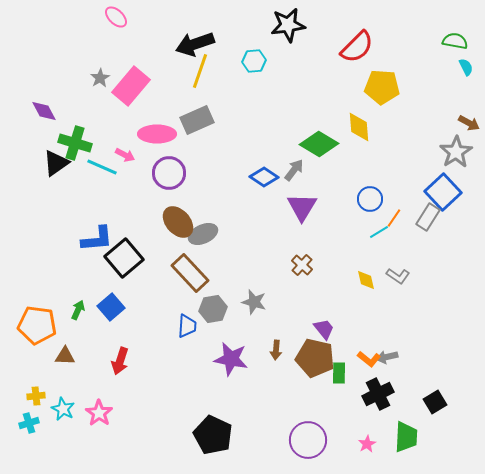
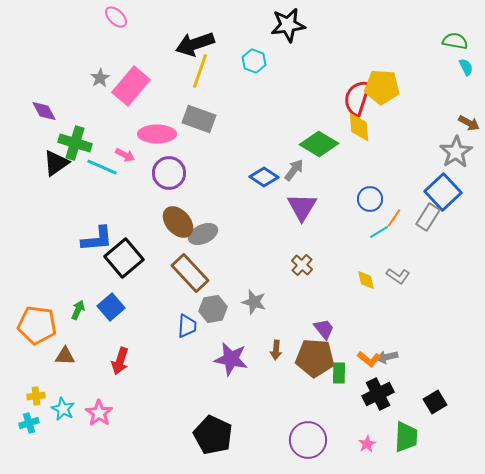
red semicircle at (357, 47): moved 51 px down; rotated 153 degrees clockwise
cyan hexagon at (254, 61): rotated 25 degrees clockwise
gray rectangle at (197, 120): moved 2 px right, 1 px up; rotated 44 degrees clockwise
brown pentagon at (315, 358): rotated 9 degrees counterclockwise
